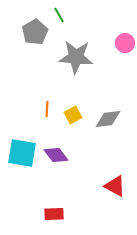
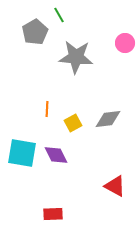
yellow square: moved 8 px down
purple diamond: rotated 10 degrees clockwise
red rectangle: moved 1 px left
